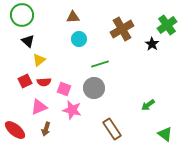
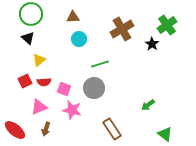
green circle: moved 9 px right, 1 px up
black triangle: moved 3 px up
